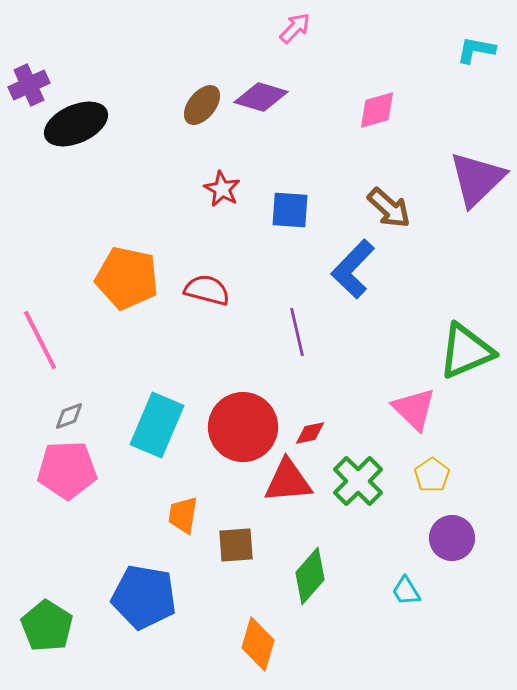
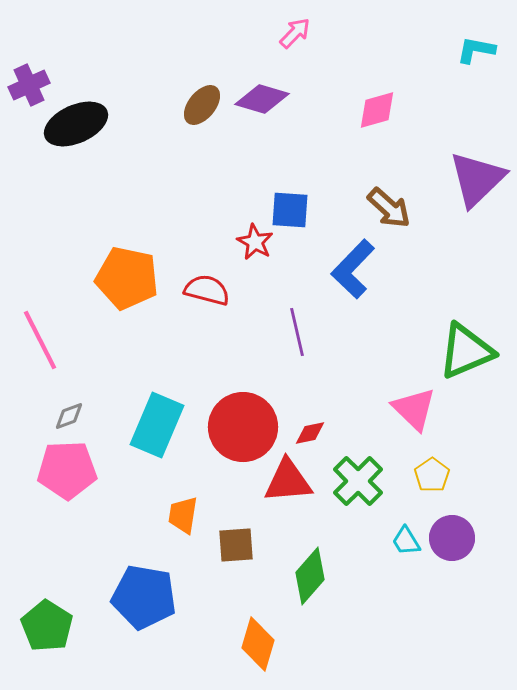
pink arrow: moved 5 px down
purple diamond: moved 1 px right, 2 px down
red star: moved 33 px right, 53 px down
cyan trapezoid: moved 50 px up
